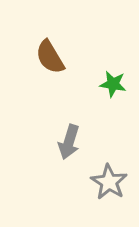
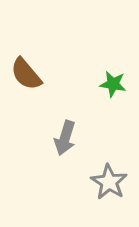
brown semicircle: moved 24 px left, 17 px down; rotated 9 degrees counterclockwise
gray arrow: moved 4 px left, 4 px up
